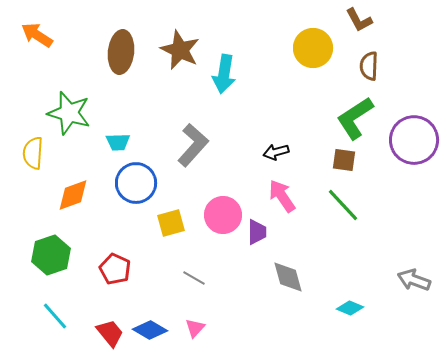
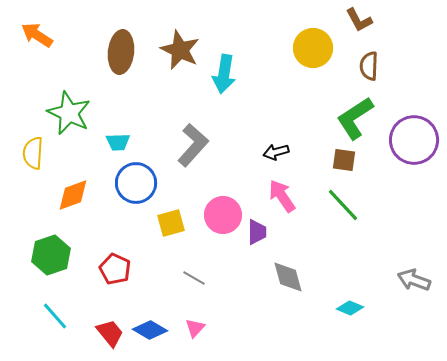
green star: rotated 9 degrees clockwise
